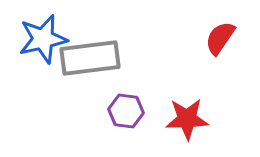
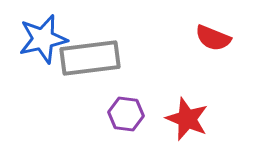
red semicircle: moved 7 px left; rotated 102 degrees counterclockwise
purple hexagon: moved 3 px down
red star: rotated 24 degrees clockwise
